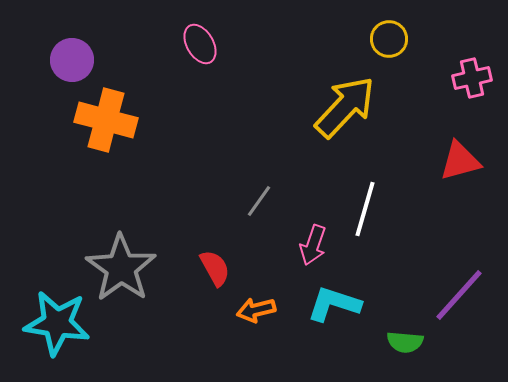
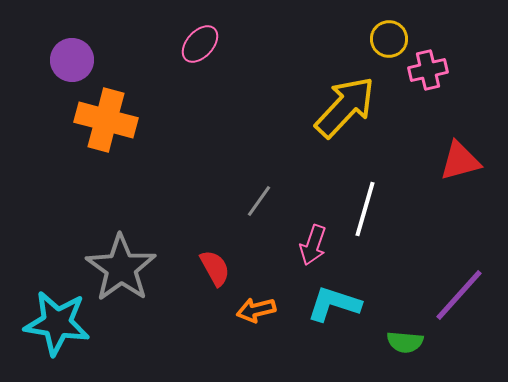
pink ellipse: rotated 72 degrees clockwise
pink cross: moved 44 px left, 8 px up
